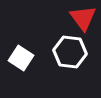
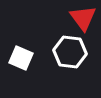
white square: rotated 10 degrees counterclockwise
